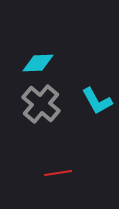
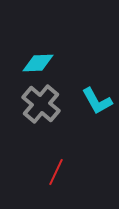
red line: moved 2 px left, 1 px up; rotated 56 degrees counterclockwise
